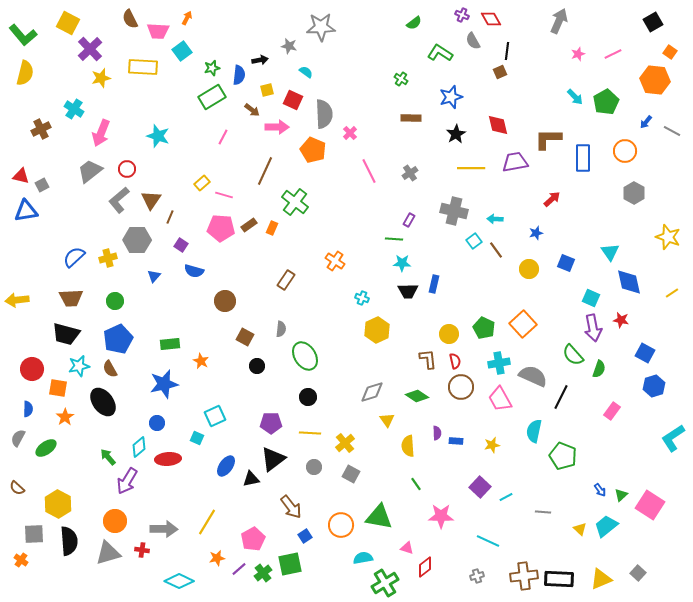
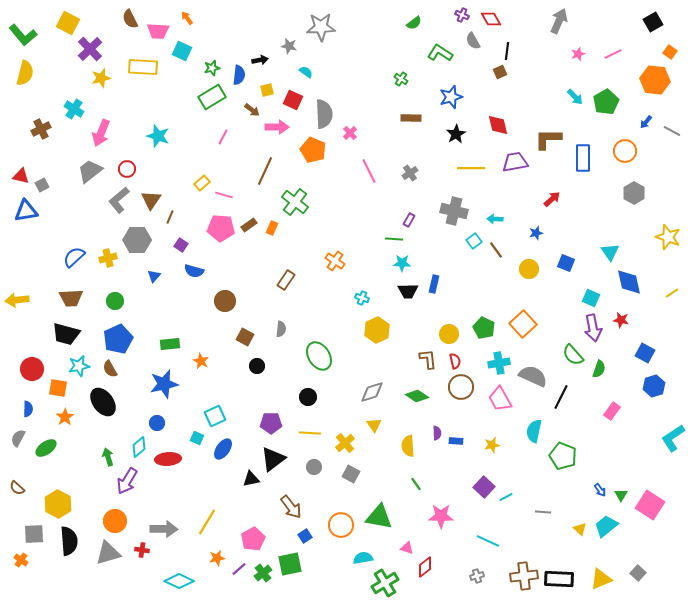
orange arrow at (187, 18): rotated 64 degrees counterclockwise
cyan square at (182, 51): rotated 30 degrees counterclockwise
green ellipse at (305, 356): moved 14 px right
yellow triangle at (387, 420): moved 13 px left, 5 px down
green arrow at (108, 457): rotated 24 degrees clockwise
blue ellipse at (226, 466): moved 3 px left, 17 px up
purple square at (480, 487): moved 4 px right
green triangle at (621, 495): rotated 16 degrees counterclockwise
